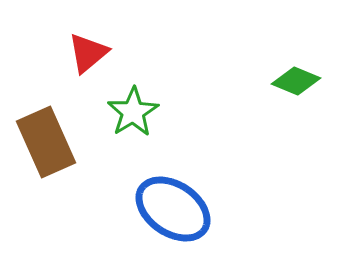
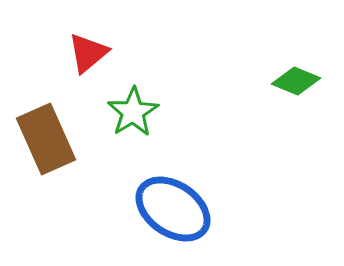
brown rectangle: moved 3 px up
